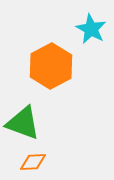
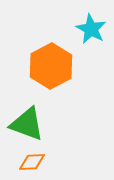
green triangle: moved 4 px right, 1 px down
orange diamond: moved 1 px left
